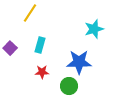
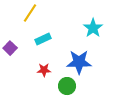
cyan star: moved 1 px left, 1 px up; rotated 18 degrees counterclockwise
cyan rectangle: moved 3 px right, 6 px up; rotated 49 degrees clockwise
red star: moved 2 px right, 2 px up
green circle: moved 2 px left
